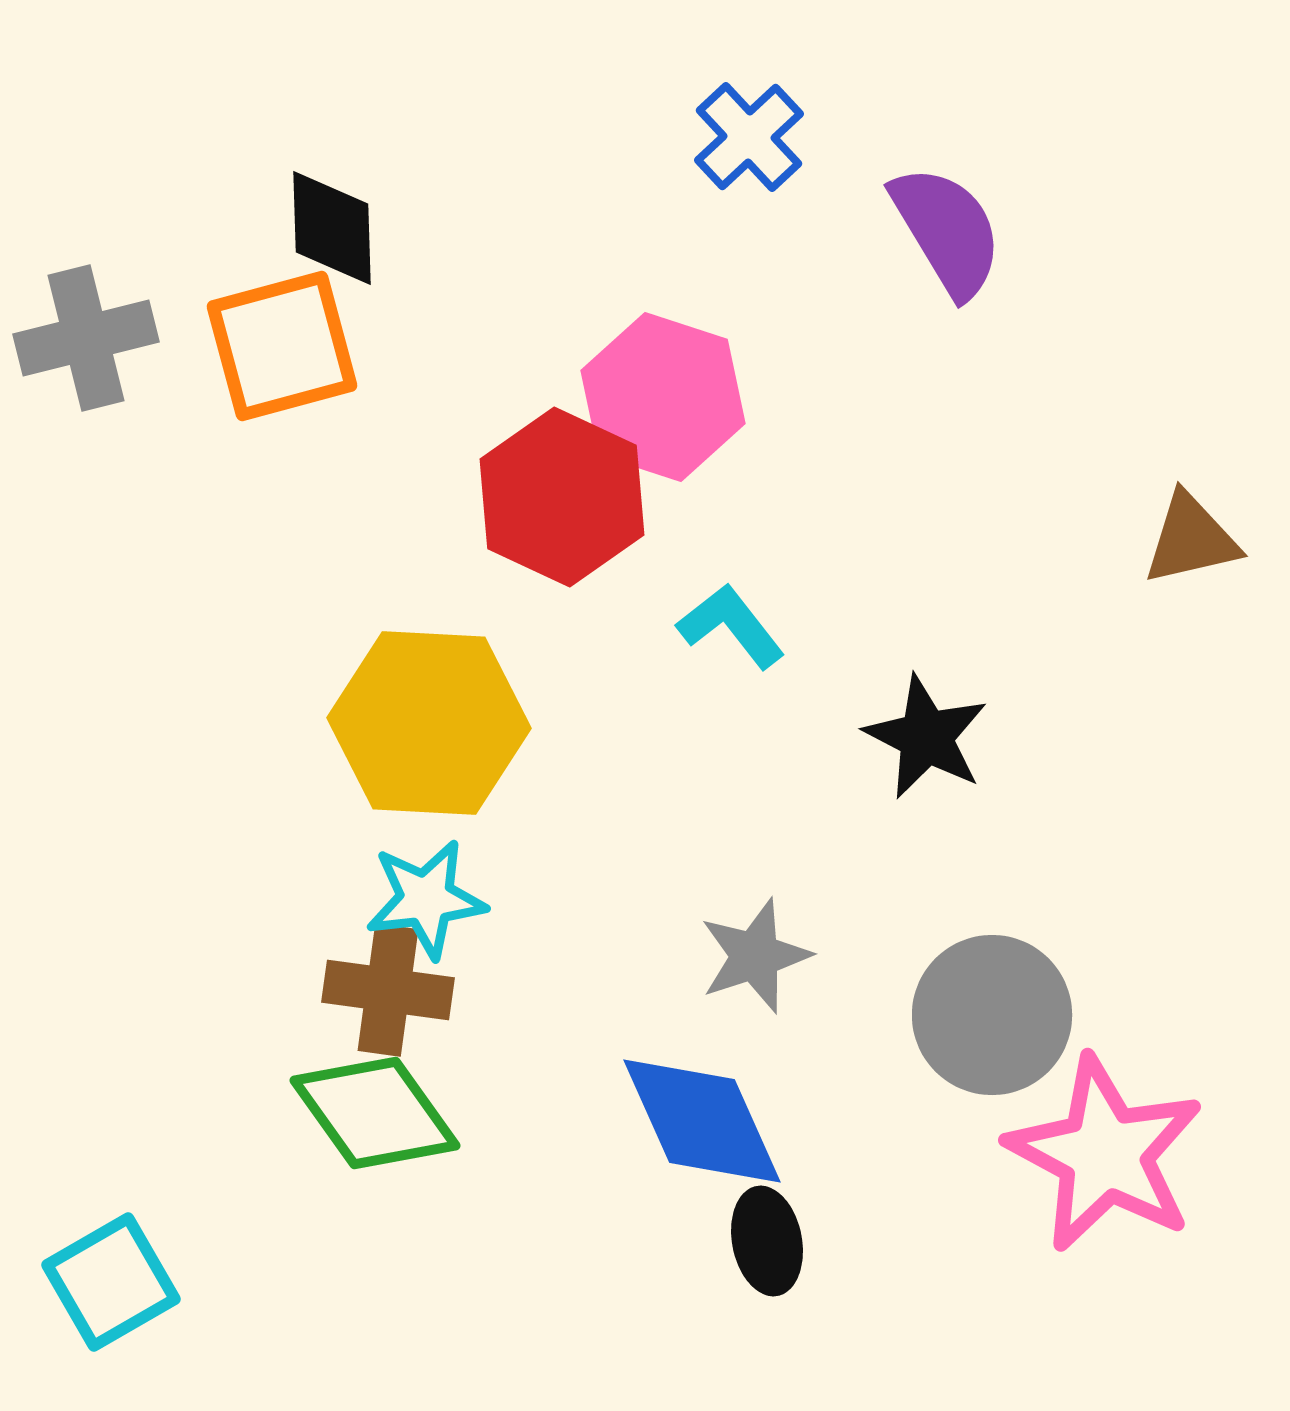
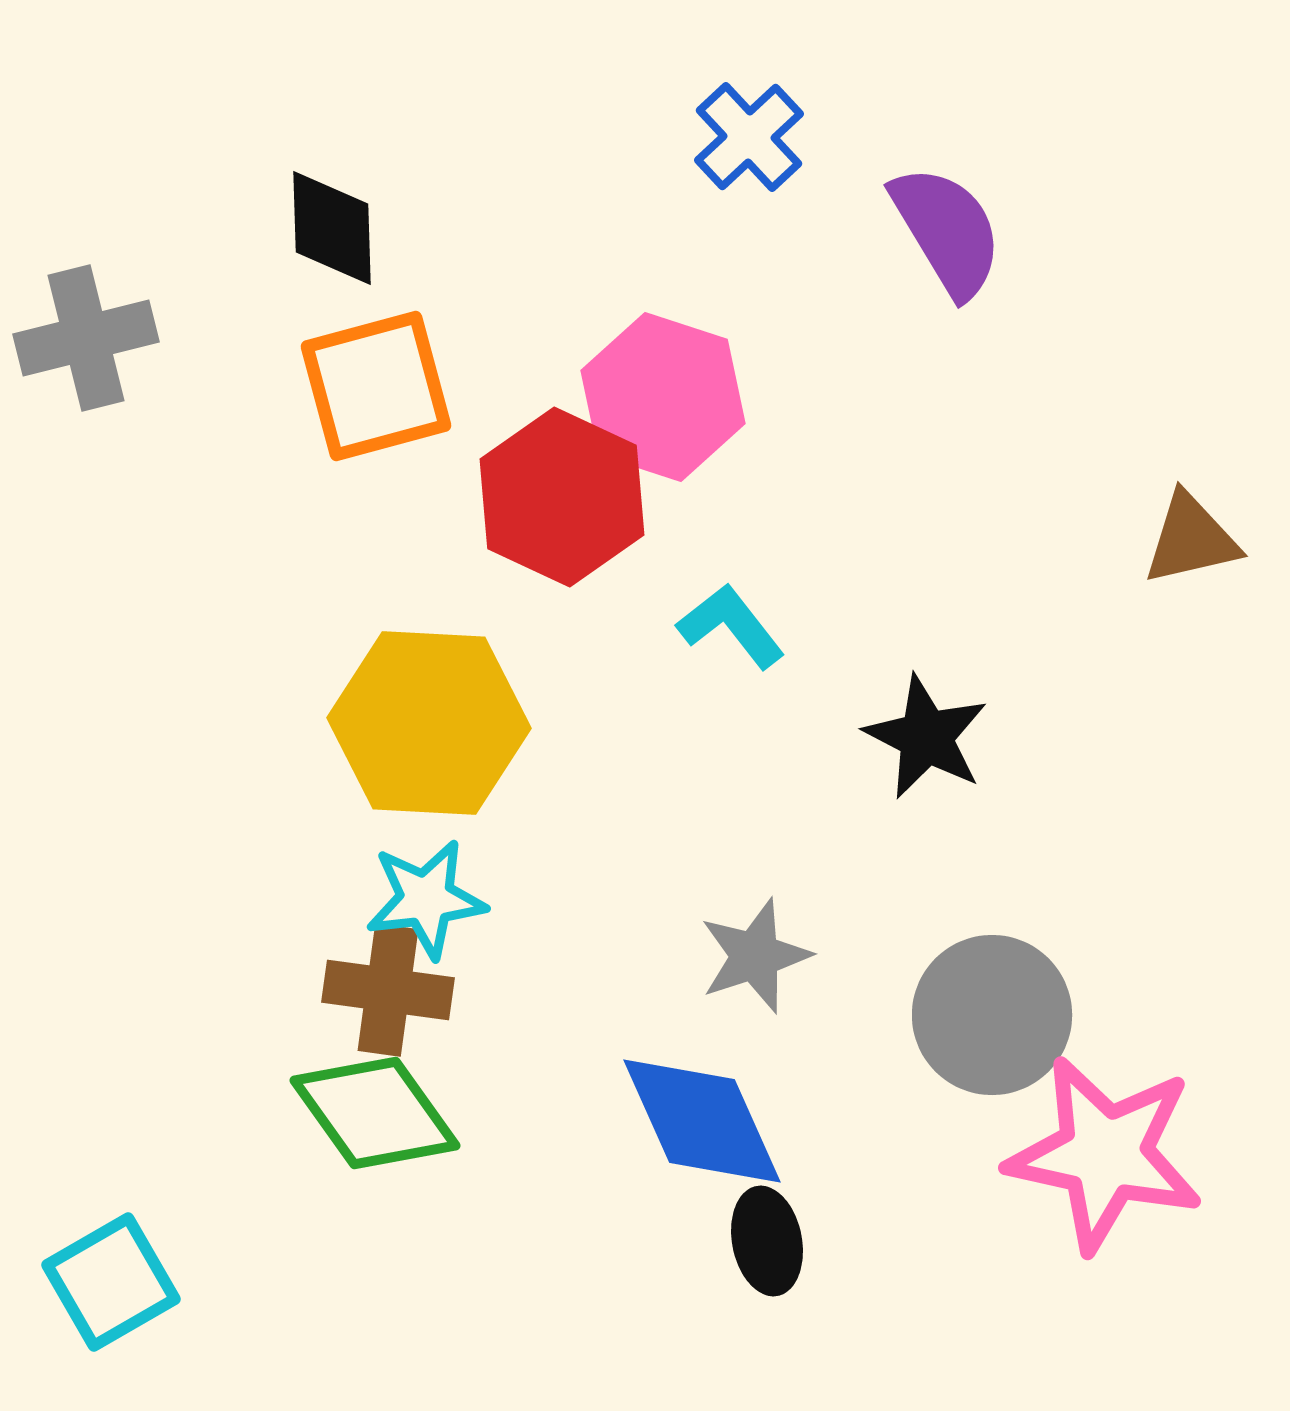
orange square: moved 94 px right, 40 px down
pink star: rotated 16 degrees counterclockwise
